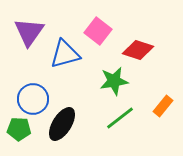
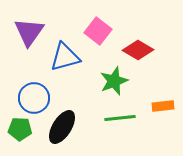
red diamond: rotated 12 degrees clockwise
blue triangle: moved 3 px down
green star: rotated 12 degrees counterclockwise
blue circle: moved 1 px right, 1 px up
orange rectangle: rotated 45 degrees clockwise
green line: rotated 32 degrees clockwise
black ellipse: moved 3 px down
green pentagon: moved 1 px right
